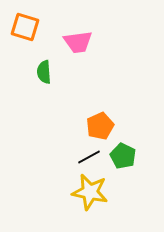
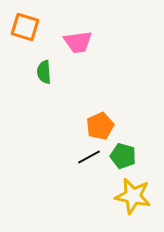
green pentagon: rotated 10 degrees counterclockwise
yellow star: moved 43 px right, 4 px down
